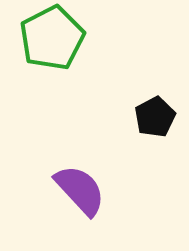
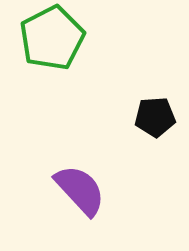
black pentagon: rotated 24 degrees clockwise
